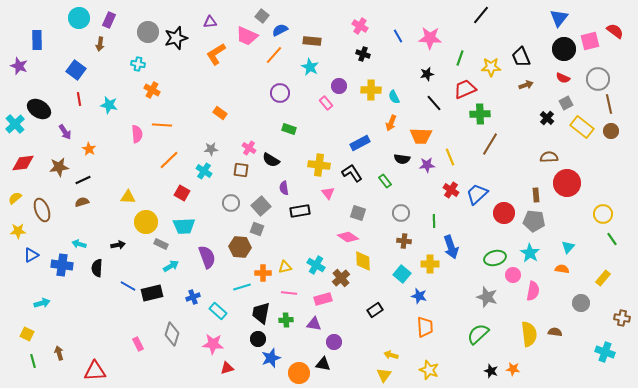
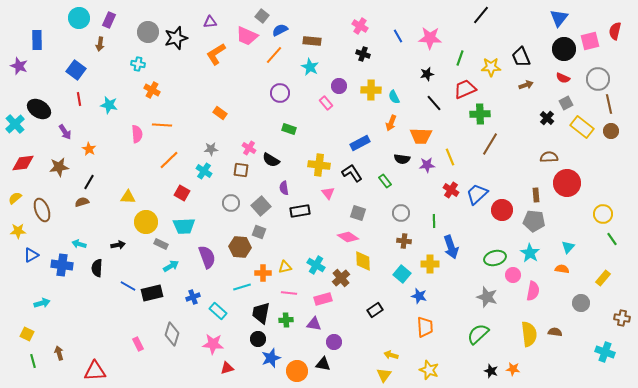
red semicircle at (615, 31): rotated 114 degrees counterclockwise
black line at (83, 180): moved 6 px right, 2 px down; rotated 35 degrees counterclockwise
red circle at (504, 213): moved 2 px left, 3 px up
gray square at (257, 229): moved 2 px right, 3 px down
orange circle at (299, 373): moved 2 px left, 2 px up
